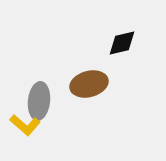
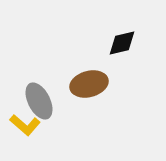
gray ellipse: rotated 33 degrees counterclockwise
